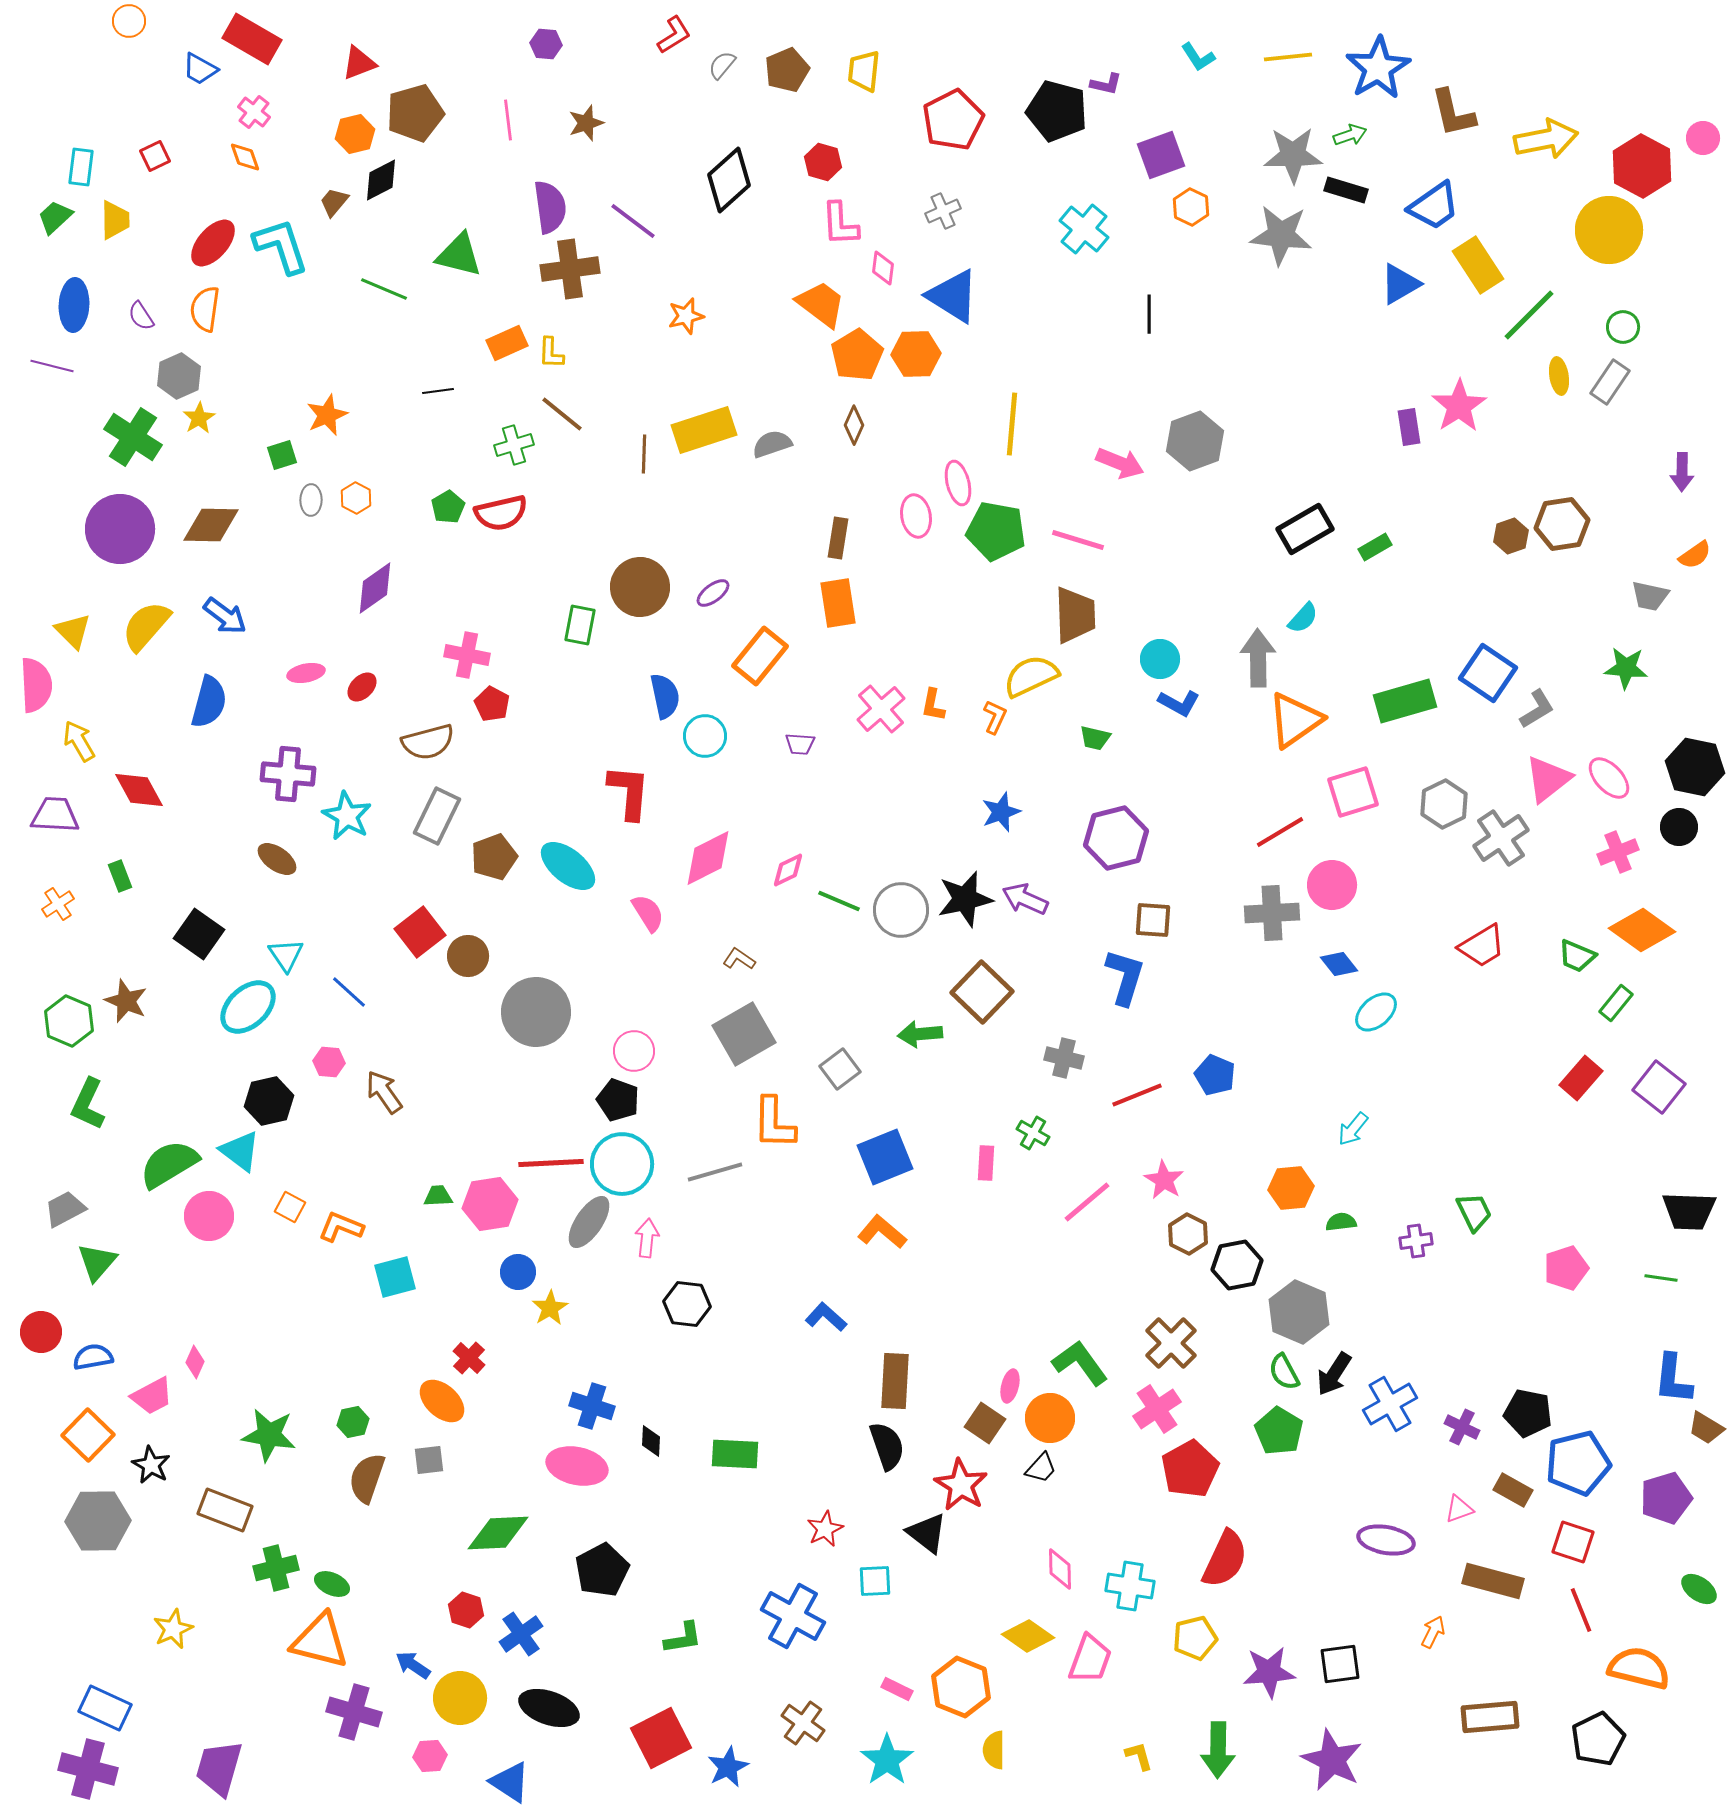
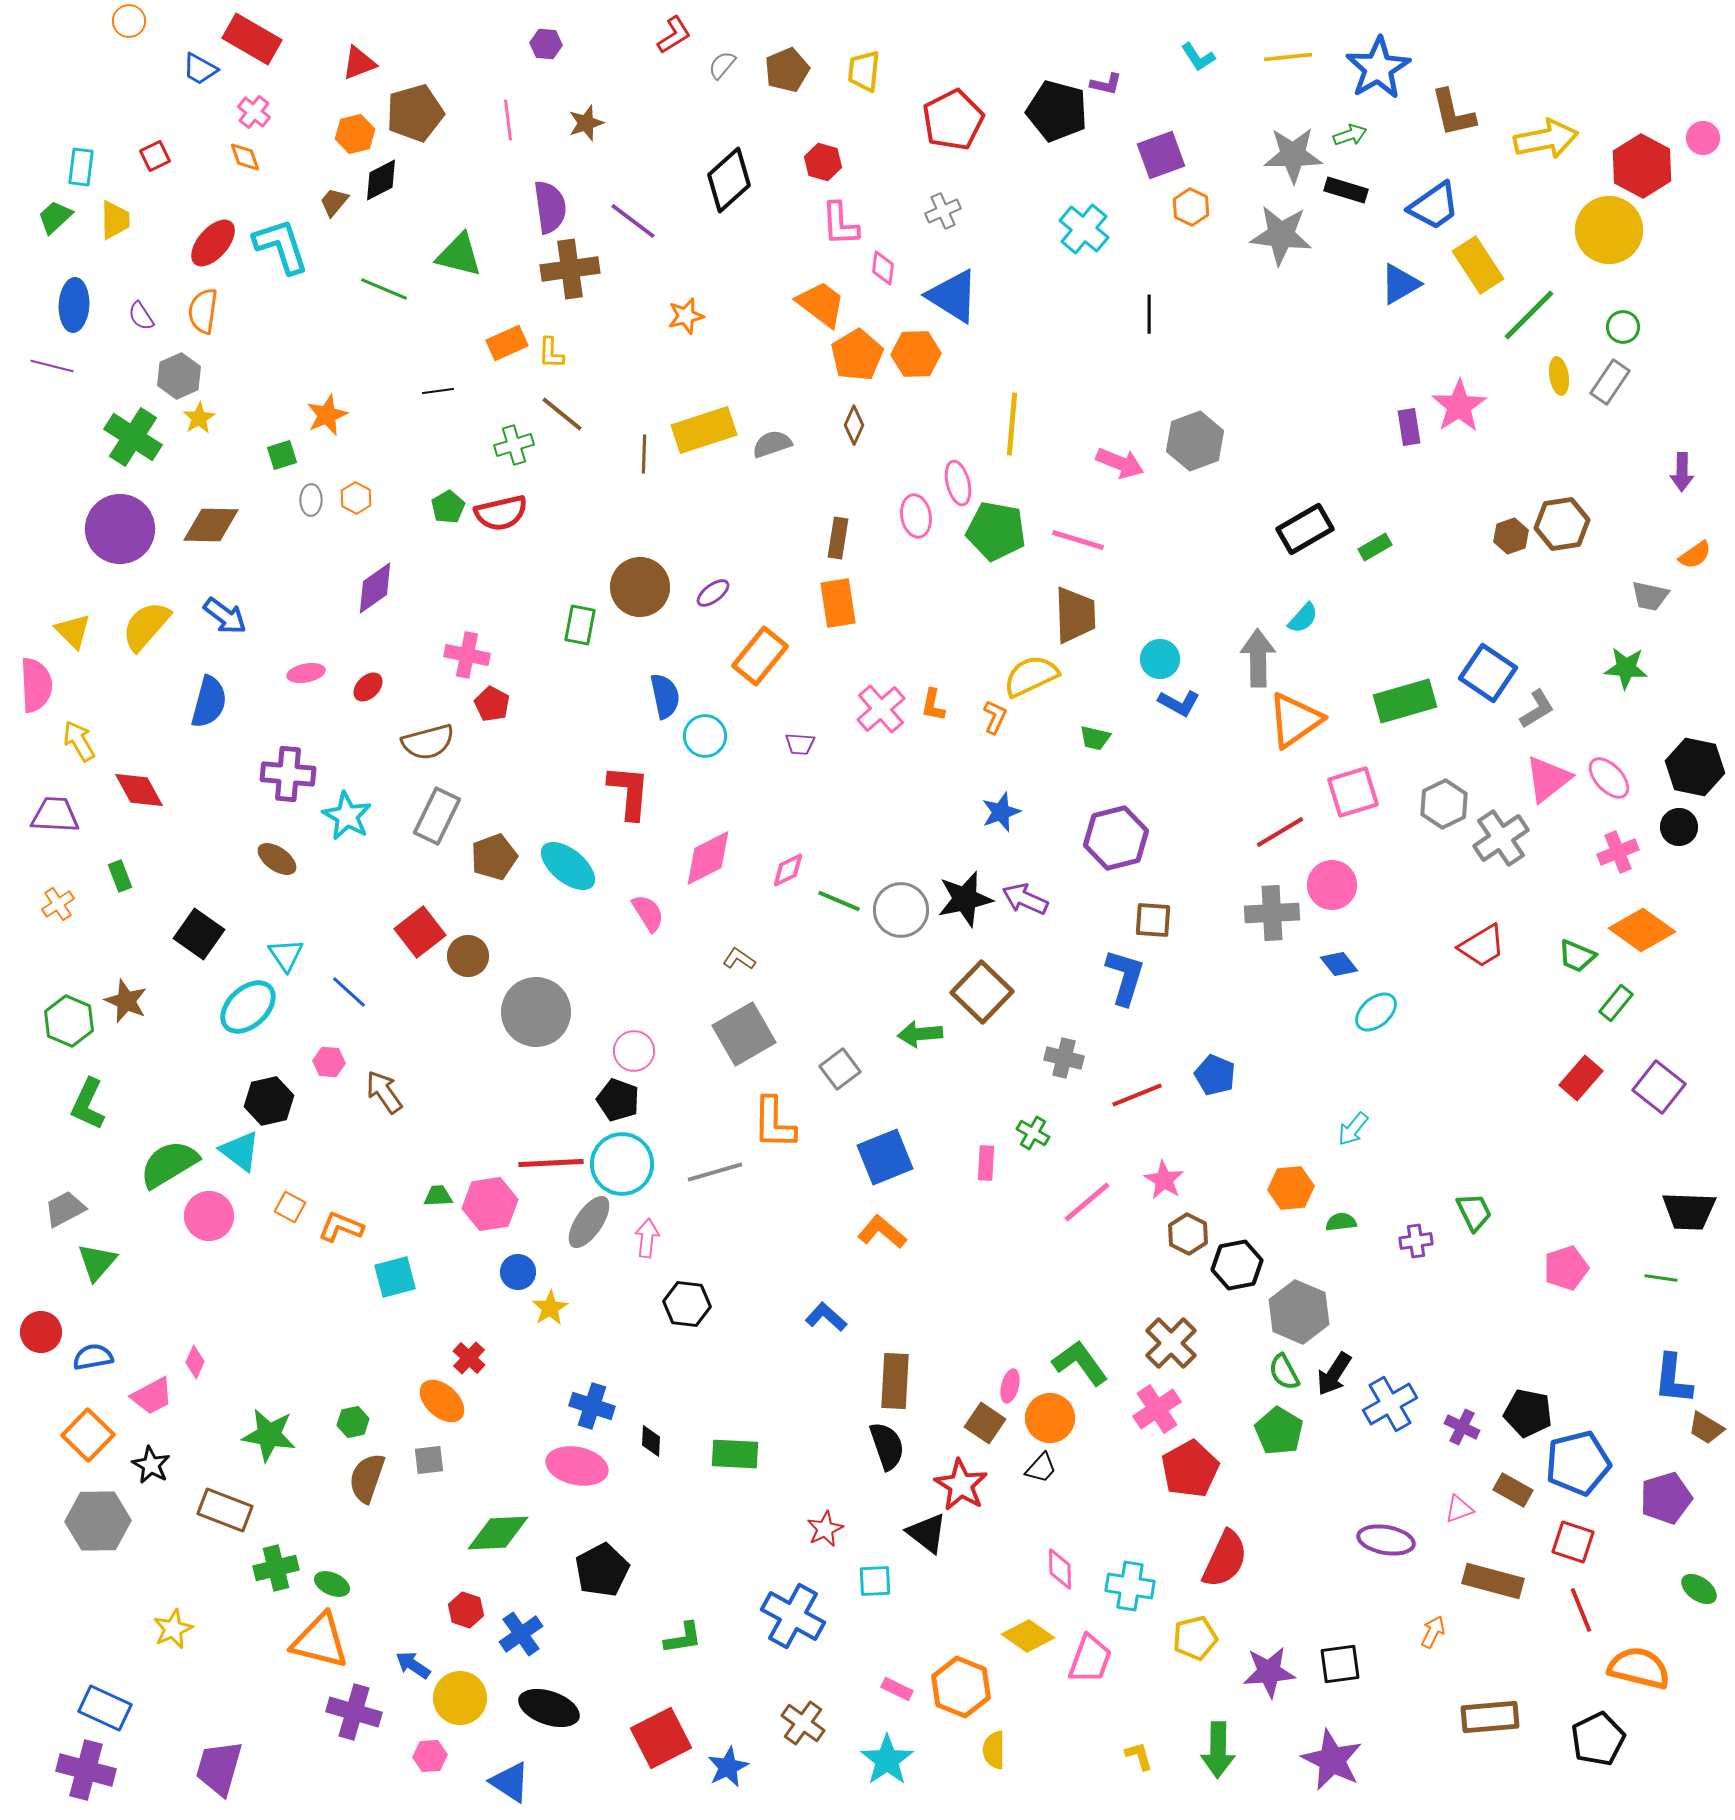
orange semicircle at (205, 309): moved 2 px left, 2 px down
red ellipse at (362, 687): moved 6 px right
purple cross at (88, 1769): moved 2 px left, 1 px down
